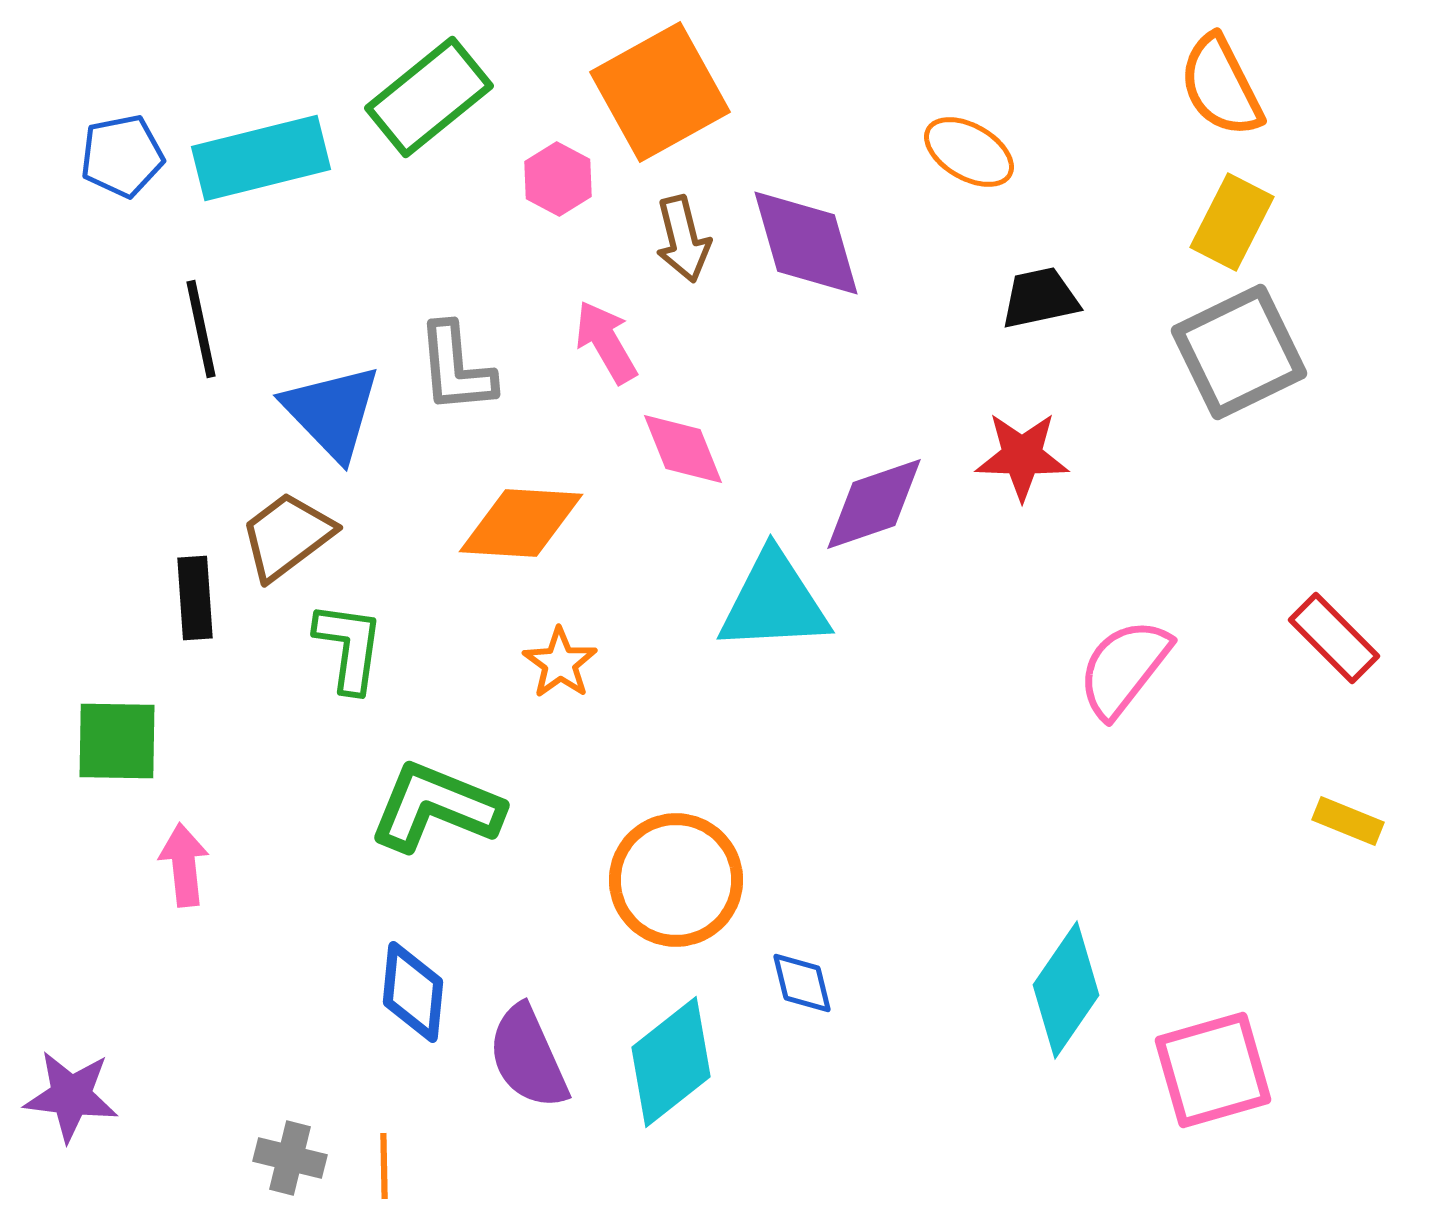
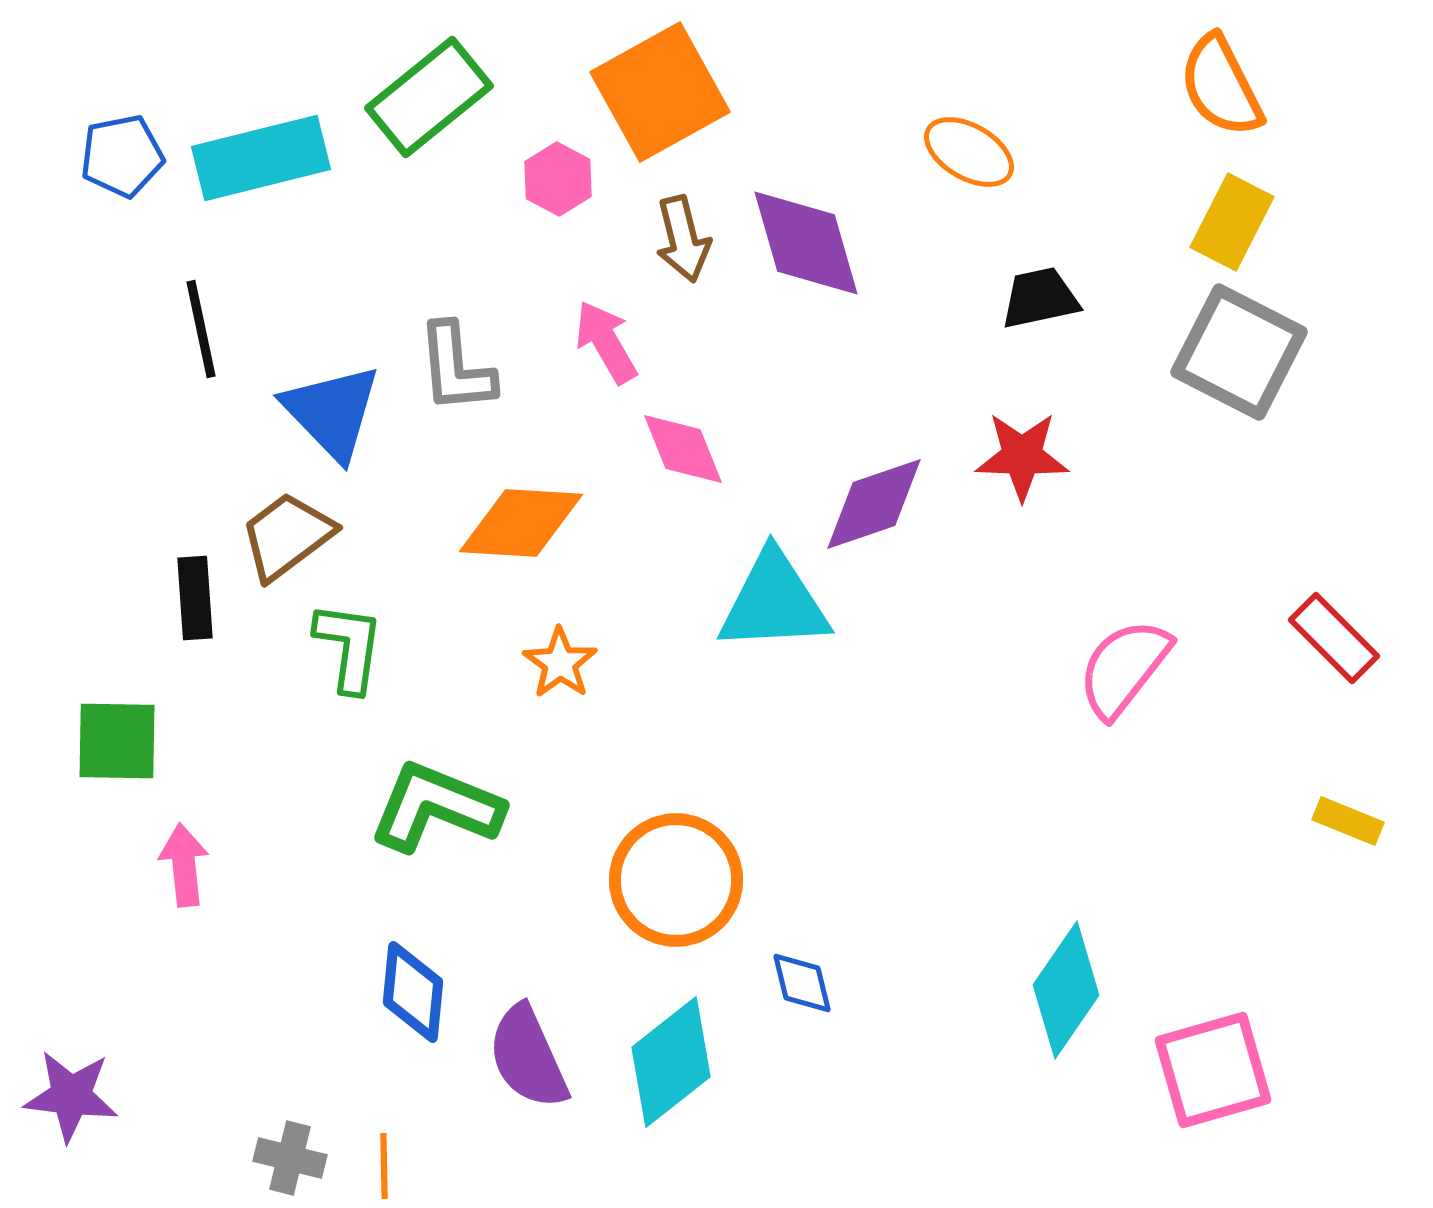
gray square at (1239, 352): rotated 37 degrees counterclockwise
